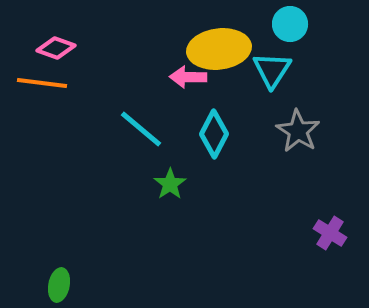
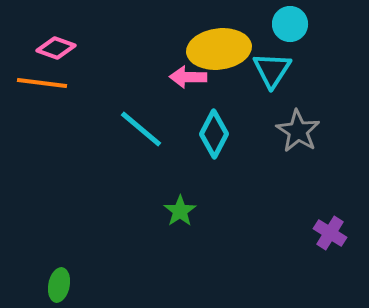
green star: moved 10 px right, 27 px down
